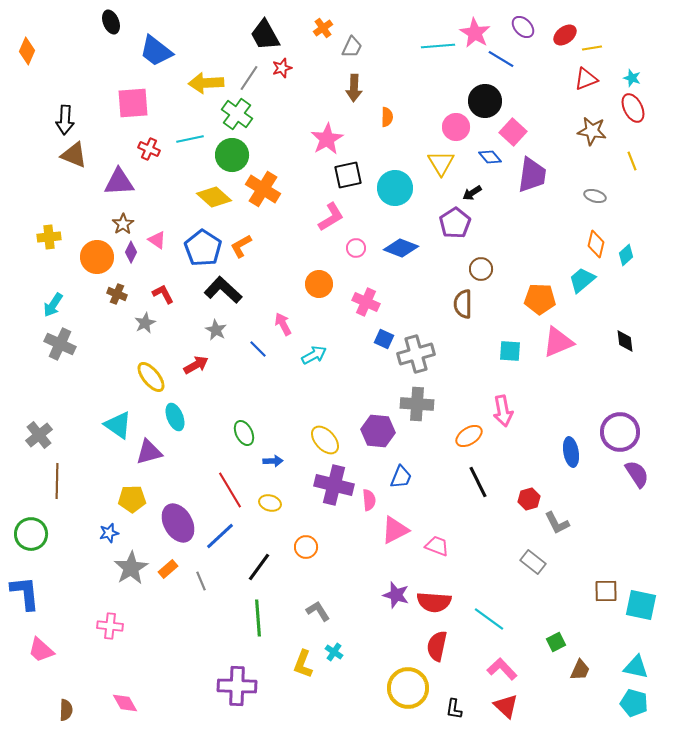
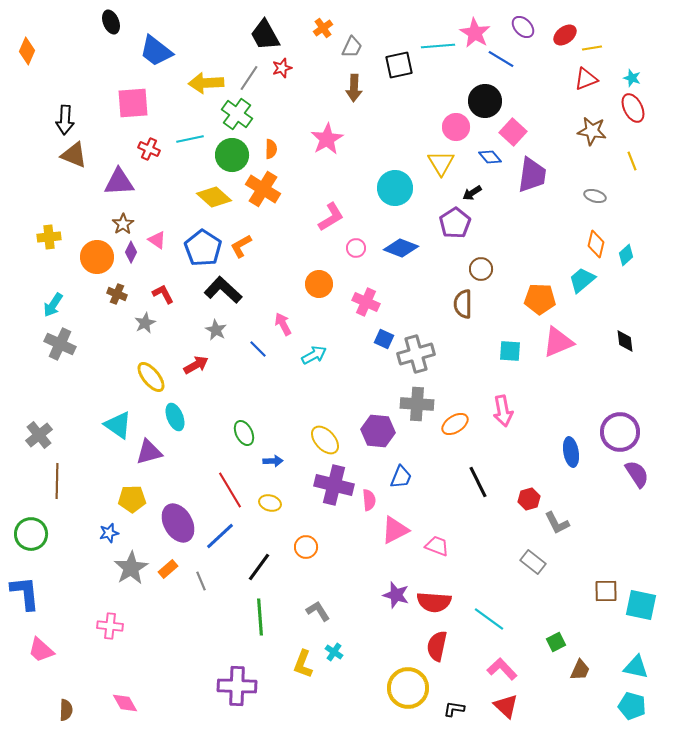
orange semicircle at (387, 117): moved 116 px left, 32 px down
black square at (348, 175): moved 51 px right, 110 px up
orange ellipse at (469, 436): moved 14 px left, 12 px up
green line at (258, 618): moved 2 px right, 1 px up
cyan pentagon at (634, 703): moved 2 px left, 3 px down
black L-shape at (454, 709): rotated 90 degrees clockwise
